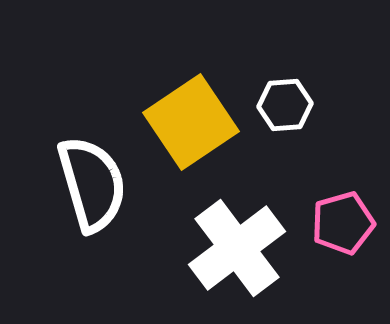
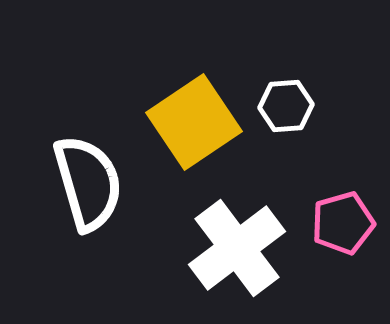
white hexagon: moved 1 px right, 1 px down
yellow square: moved 3 px right
white semicircle: moved 4 px left, 1 px up
